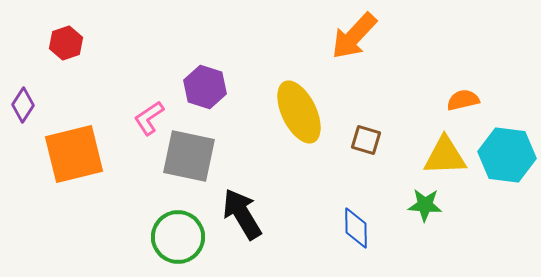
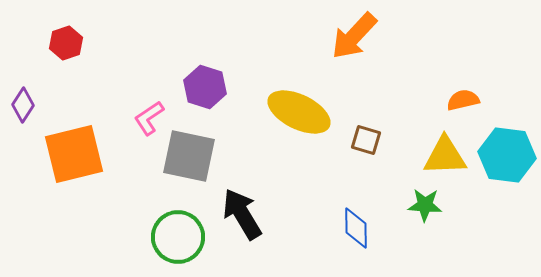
yellow ellipse: rotated 38 degrees counterclockwise
